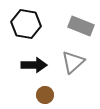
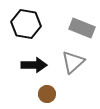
gray rectangle: moved 1 px right, 2 px down
brown circle: moved 2 px right, 1 px up
